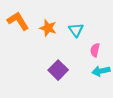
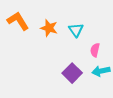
orange star: moved 1 px right
purple square: moved 14 px right, 3 px down
